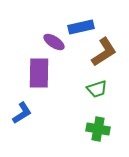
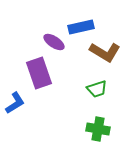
brown L-shape: moved 1 px right; rotated 64 degrees clockwise
purple rectangle: rotated 20 degrees counterclockwise
blue L-shape: moved 7 px left, 10 px up
